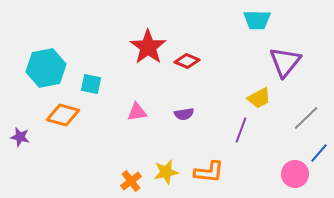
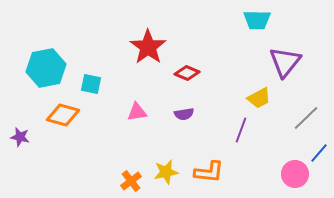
red diamond: moved 12 px down
